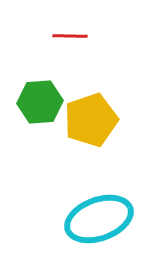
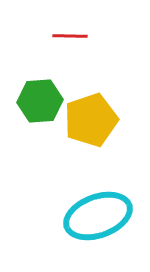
green hexagon: moved 1 px up
cyan ellipse: moved 1 px left, 3 px up
